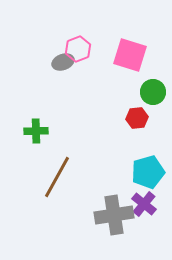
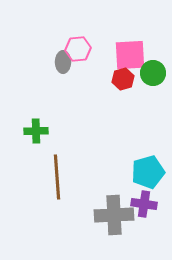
pink hexagon: rotated 15 degrees clockwise
pink square: rotated 20 degrees counterclockwise
gray ellipse: rotated 70 degrees counterclockwise
green circle: moved 19 px up
red hexagon: moved 14 px left, 39 px up; rotated 10 degrees counterclockwise
brown line: rotated 33 degrees counterclockwise
purple cross: rotated 30 degrees counterclockwise
gray cross: rotated 6 degrees clockwise
